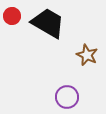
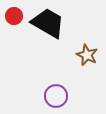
red circle: moved 2 px right
purple circle: moved 11 px left, 1 px up
